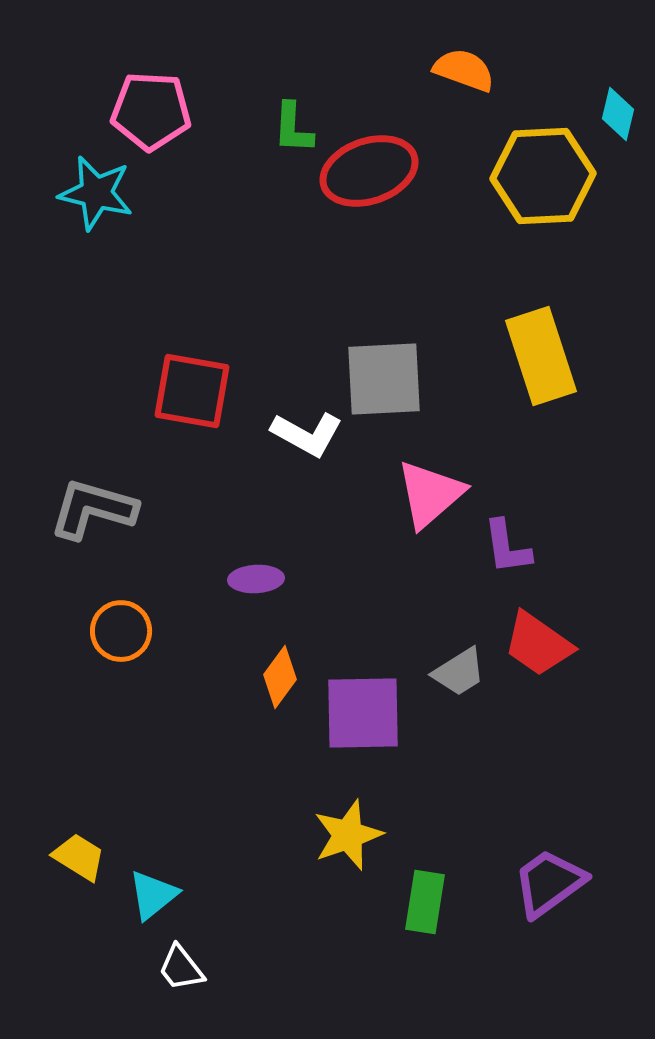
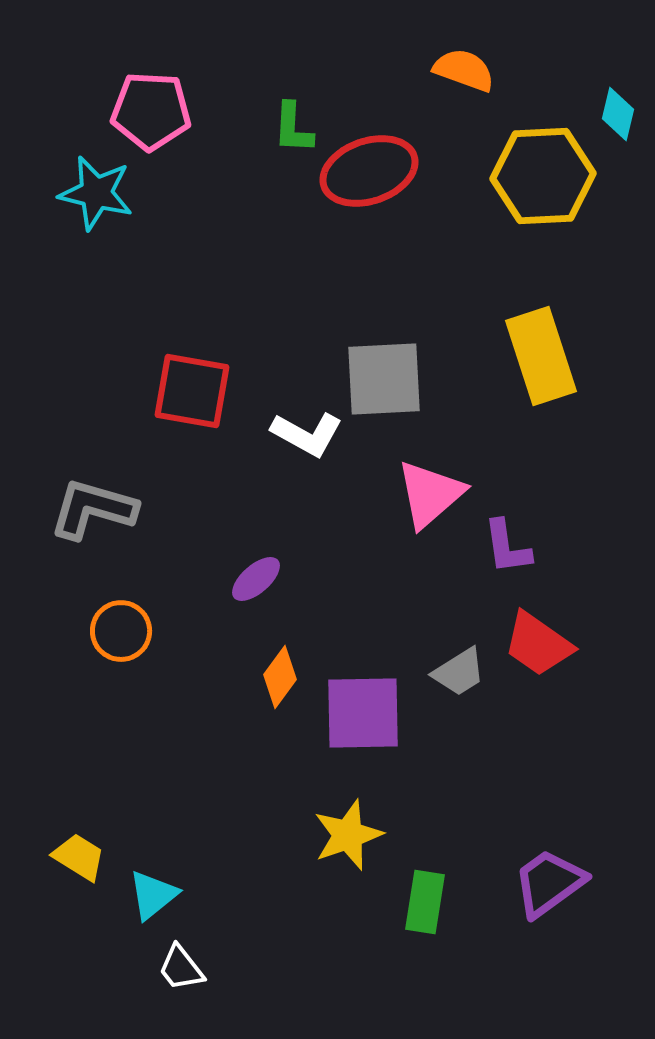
purple ellipse: rotated 38 degrees counterclockwise
